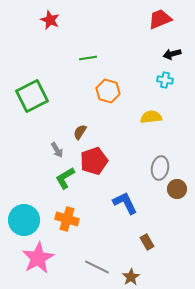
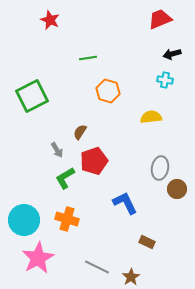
brown rectangle: rotated 35 degrees counterclockwise
